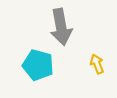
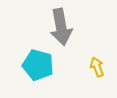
yellow arrow: moved 3 px down
